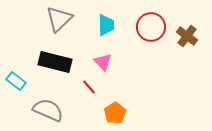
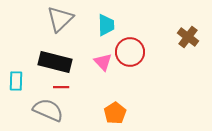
gray triangle: moved 1 px right
red circle: moved 21 px left, 25 px down
brown cross: moved 1 px right, 1 px down
cyan rectangle: rotated 54 degrees clockwise
red line: moved 28 px left; rotated 49 degrees counterclockwise
